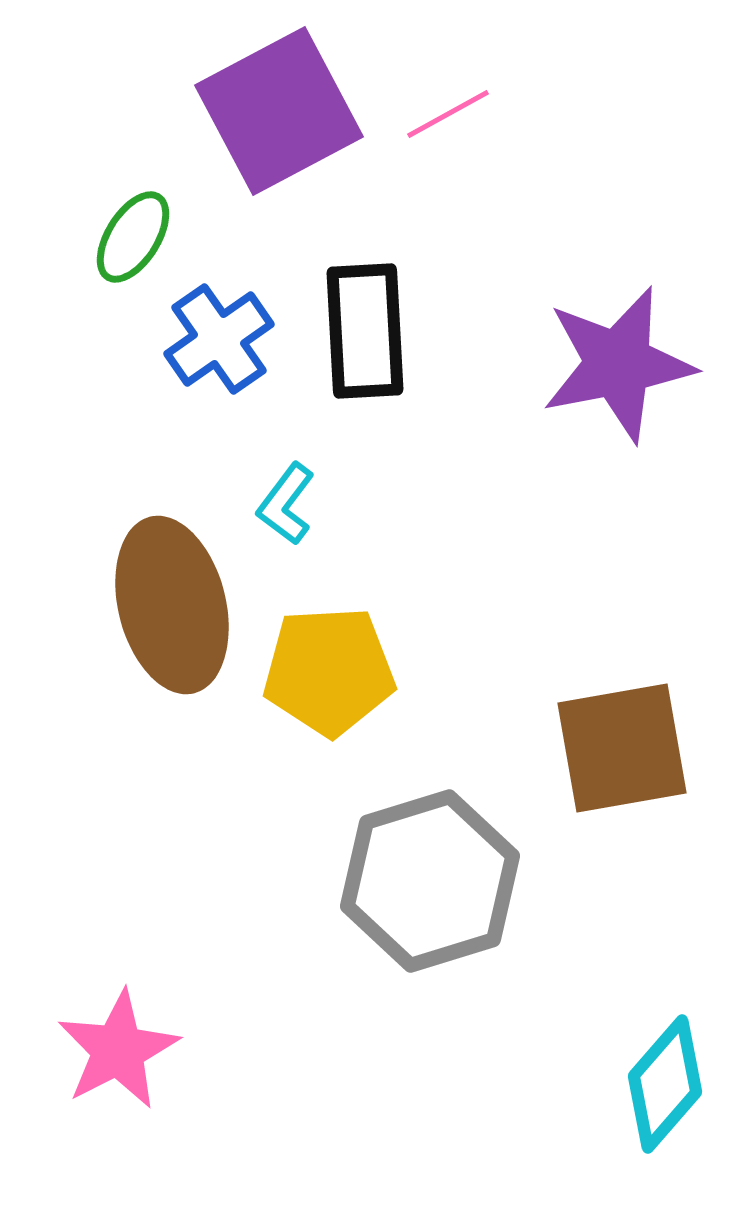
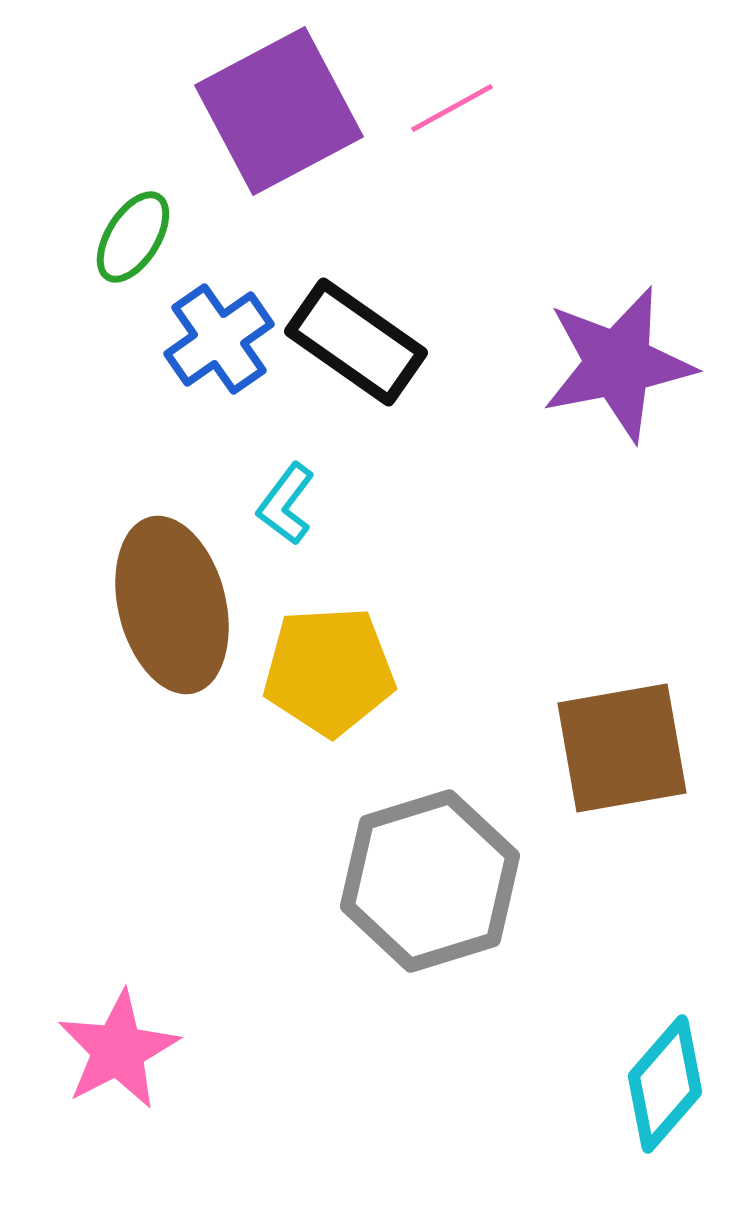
pink line: moved 4 px right, 6 px up
black rectangle: moved 9 px left, 11 px down; rotated 52 degrees counterclockwise
